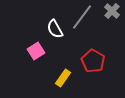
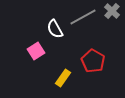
gray line: moved 1 px right; rotated 24 degrees clockwise
